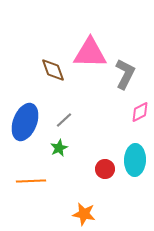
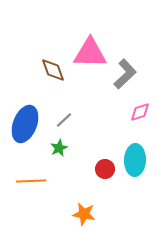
gray L-shape: rotated 20 degrees clockwise
pink diamond: rotated 10 degrees clockwise
blue ellipse: moved 2 px down
